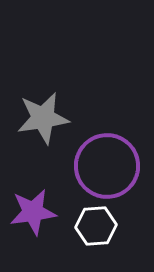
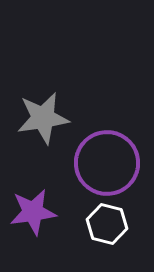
purple circle: moved 3 px up
white hexagon: moved 11 px right, 2 px up; rotated 18 degrees clockwise
